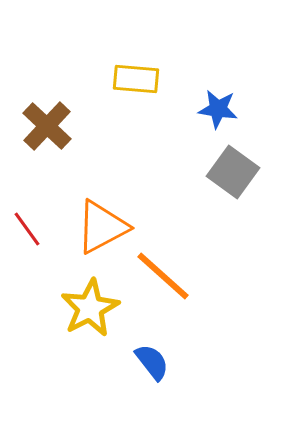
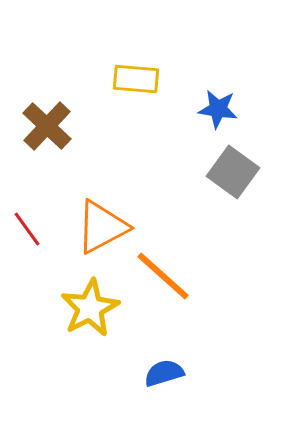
blue semicircle: moved 12 px right, 11 px down; rotated 69 degrees counterclockwise
